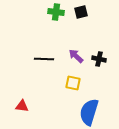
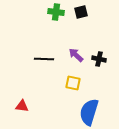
purple arrow: moved 1 px up
